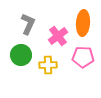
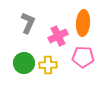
gray L-shape: moved 1 px up
pink cross: rotated 12 degrees clockwise
green circle: moved 3 px right, 8 px down
